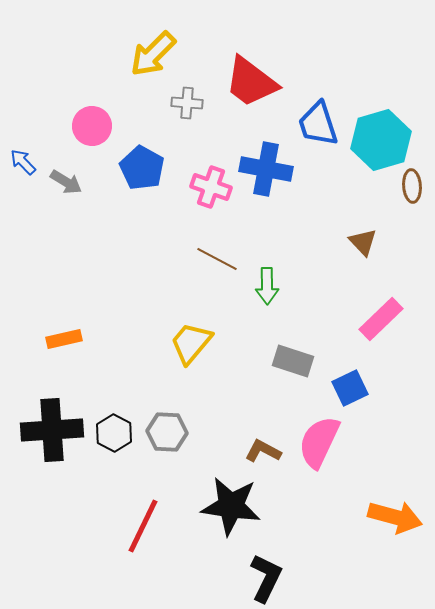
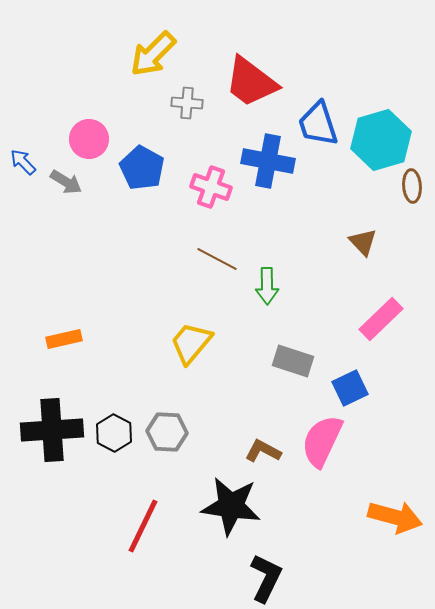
pink circle: moved 3 px left, 13 px down
blue cross: moved 2 px right, 8 px up
pink semicircle: moved 3 px right, 1 px up
